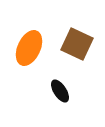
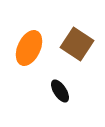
brown square: rotated 8 degrees clockwise
